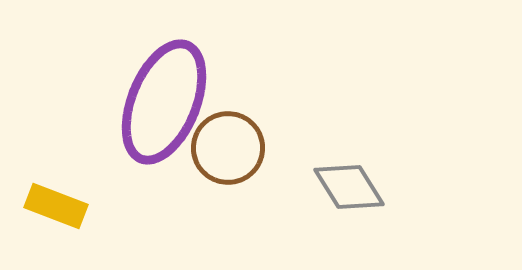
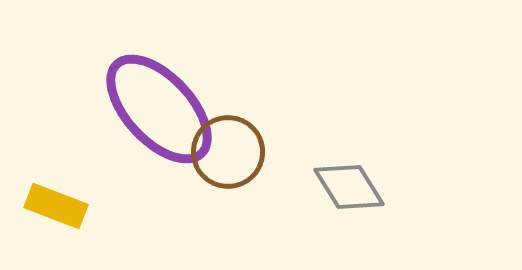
purple ellipse: moved 5 px left, 7 px down; rotated 65 degrees counterclockwise
brown circle: moved 4 px down
